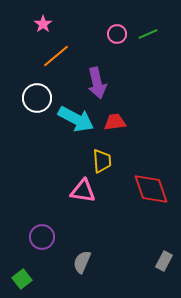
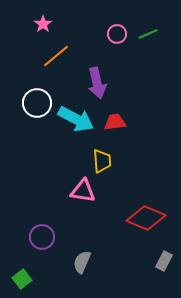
white circle: moved 5 px down
red diamond: moved 5 px left, 29 px down; rotated 48 degrees counterclockwise
